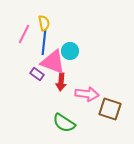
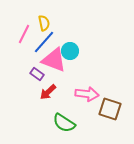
blue line: rotated 35 degrees clockwise
pink triangle: moved 1 px right, 2 px up
red arrow: moved 13 px left, 10 px down; rotated 42 degrees clockwise
